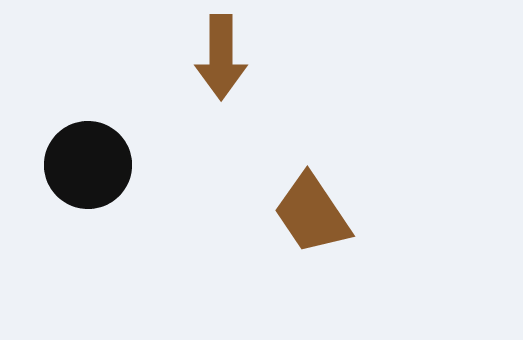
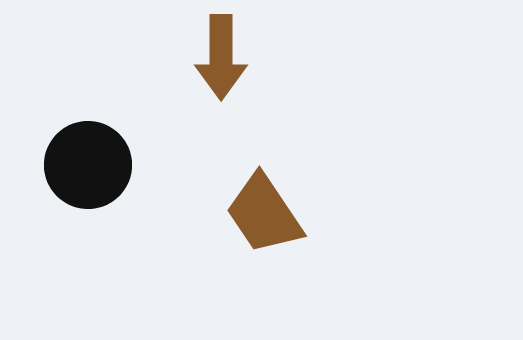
brown trapezoid: moved 48 px left
